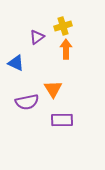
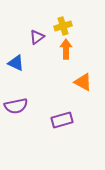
orange triangle: moved 30 px right, 7 px up; rotated 30 degrees counterclockwise
purple semicircle: moved 11 px left, 4 px down
purple rectangle: rotated 15 degrees counterclockwise
